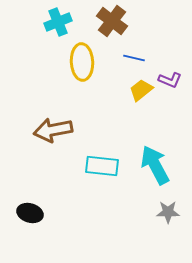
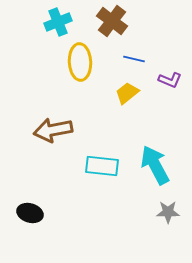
blue line: moved 1 px down
yellow ellipse: moved 2 px left
yellow trapezoid: moved 14 px left, 3 px down
